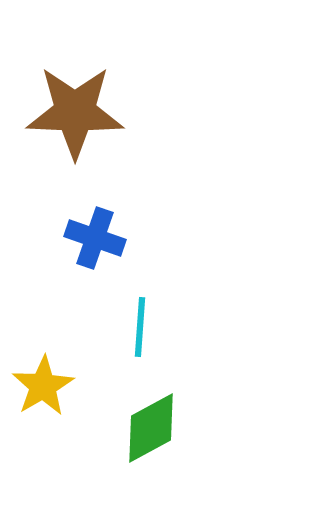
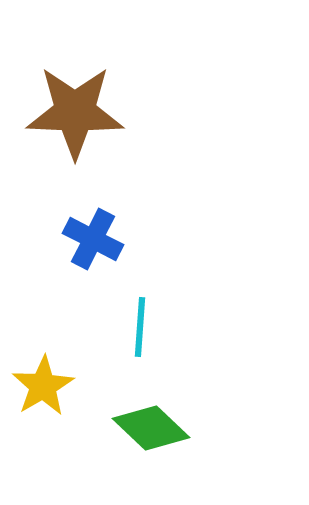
blue cross: moved 2 px left, 1 px down; rotated 8 degrees clockwise
green diamond: rotated 72 degrees clockwise
